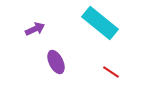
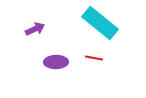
purple ellipse: rotated 65 degrees counterclockwise
red line: moved 17 px left, 14 px up; rotated 24 degrees counterclockwise
